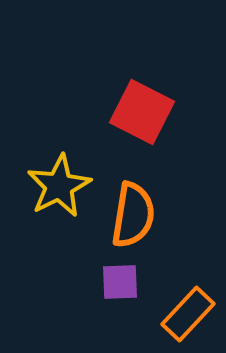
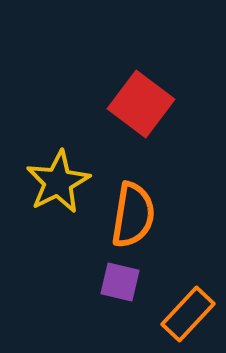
red square: moved 1 px left, 8 px up; rotated 10 degrees clockwise
yellow star: moved 1 px left, 4 px up
purple square: rotated 15 degrees clockwise
